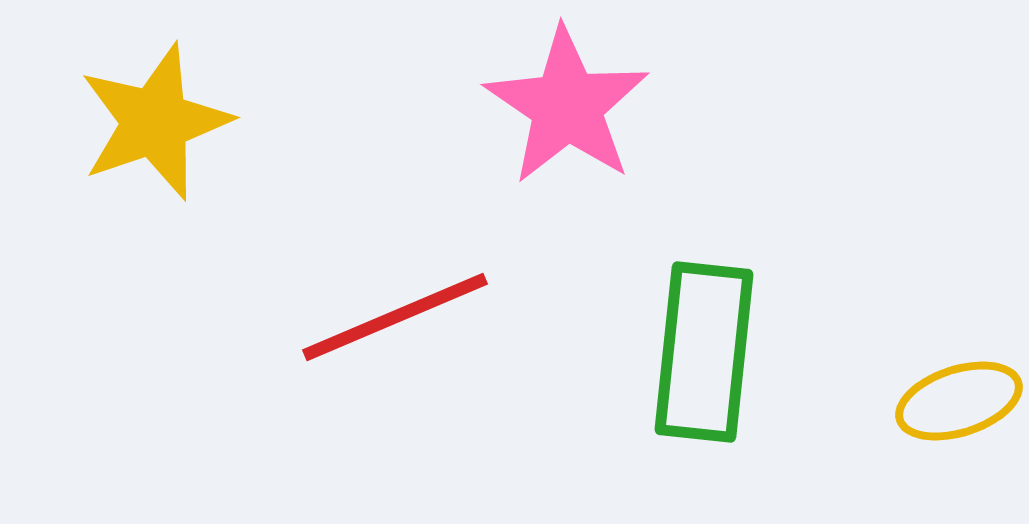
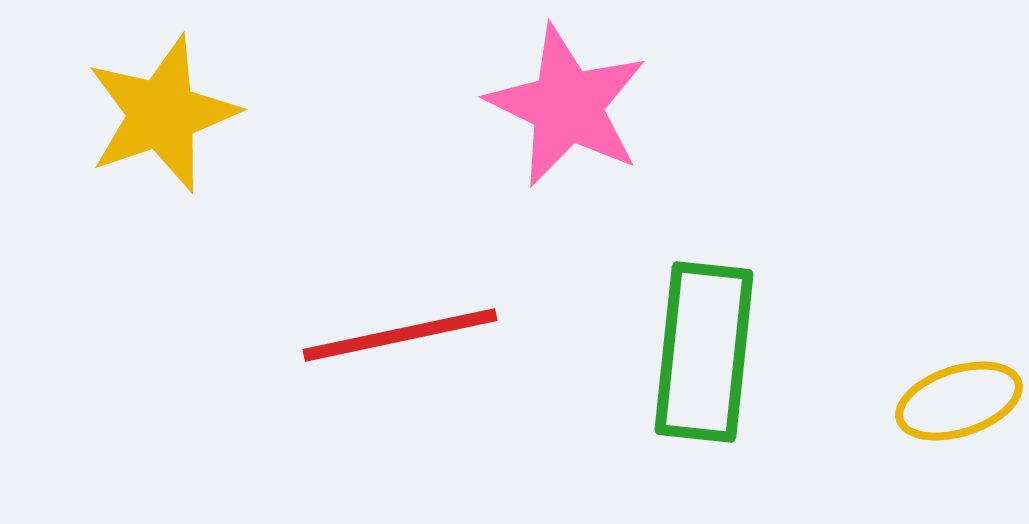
pink star: rotated 8 degrees counterclockwise
yellow star: moved 7 px right, 8 px up
red line: moved 5 px right, 18 px down; rotated 11 degrees clockwise
